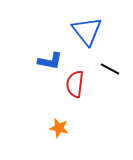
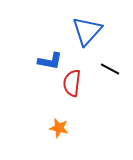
blue triangle: rotated 20 degrees clockwise
red semicircle: moved 3 px left, 1 px up
